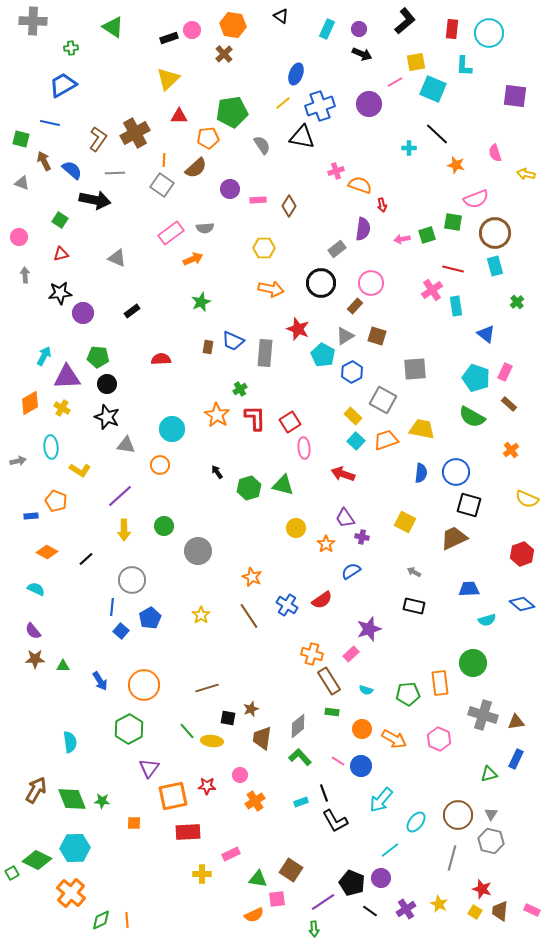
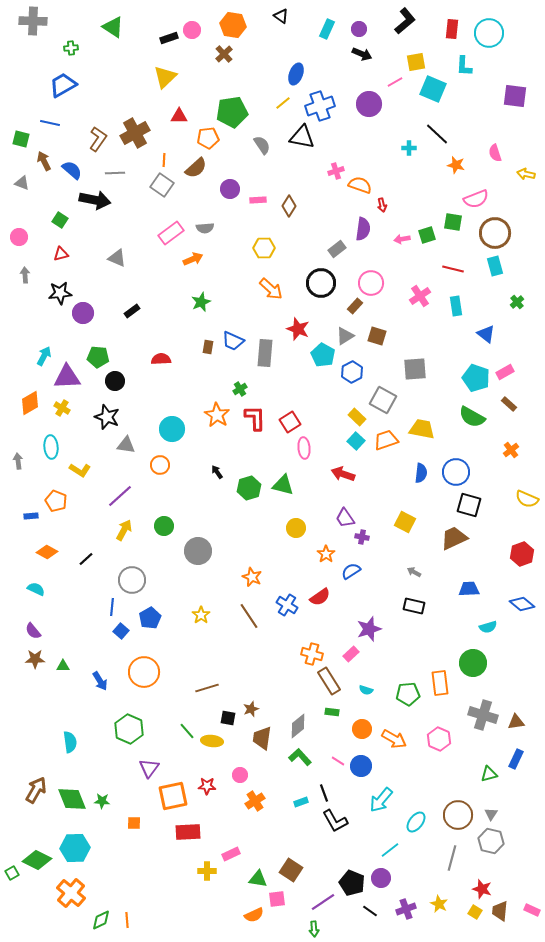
yellow triangle at (168, 79): moved 3 px left, 2 px up
orange arrow at (271, 289): rotated 30 degrees clockwise
pink cross at (432, 290): moved 12 px left, 6 px down
pink rectangle at (505, 372): rotated 36 degrees clockwise
black circle at (107, 384): moved 8 px right, 3 px up
yellow rectangle at (353, 416): moved 4 px right, 1 px down
gray arrow at (18, 461): rotated 84 degrees counterclockwise
yellow arrow at (124, 530): rotated 150 degrees counterclockwise
orange star at (326, 544): moved 10 px down
red semicircle at (322, 600): moved 2 px left, 3 px up
cyan semicircle at (487, 620): moved 1 px right, 7 px down
orange circle at (144, 685): moved 13 px up
green hexagon at (129, 729): rotated 8 degrees counterclockwise
yellow cross at (202, 874): moved 5 px right, 3 px up
purple cross at (406, 909): rotated 12 degrees clockwise
